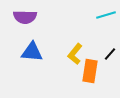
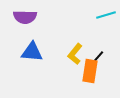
black line: moved 12 px left, 3 px down
